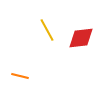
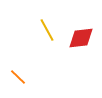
orange line: moved 2 px left, 1 px down; rotated 30 degrees clockwise
